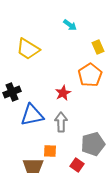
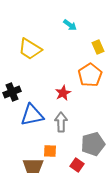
yellow trapezoid: moved 2 px right
